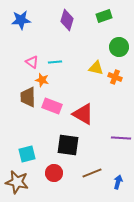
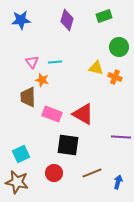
pink triangle: rotated 16 degrees clockwise
pink rectangle: moved 8 px down
purple line: moved 1 px up
cyan square: moved 6 px left; rotated 12 degrees counterclockwise
